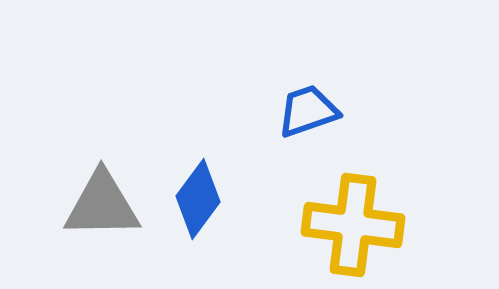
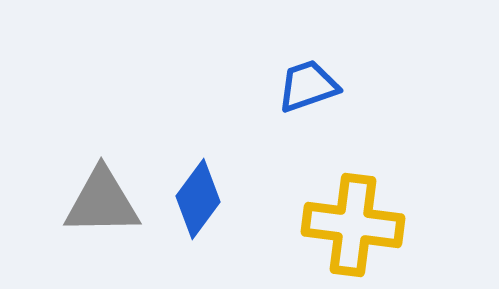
blue trapezoid: moved 25 px up
gray triangle: moved 3 px up
